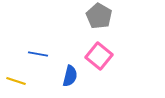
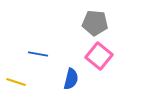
gray pentagon: moved 4 px left, 7 px down; rotated 25 degrees counterclockwise
blue semicircle: moved 1 px right, 3 px down
yellow line: moved 1 px down
